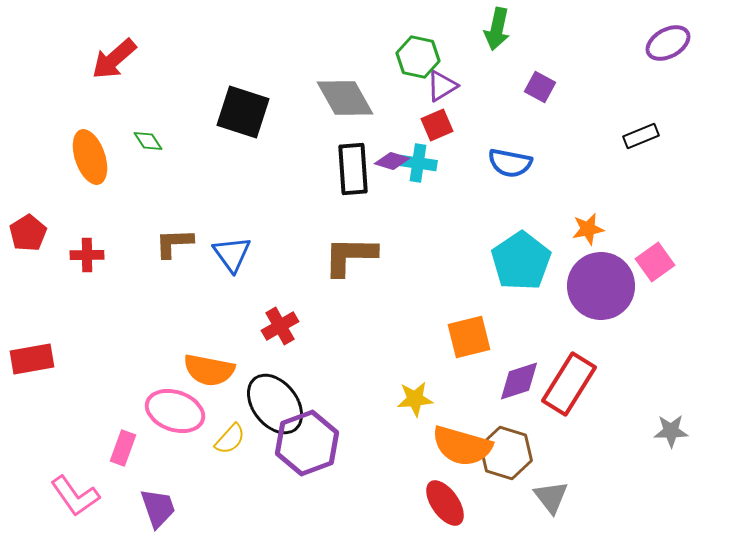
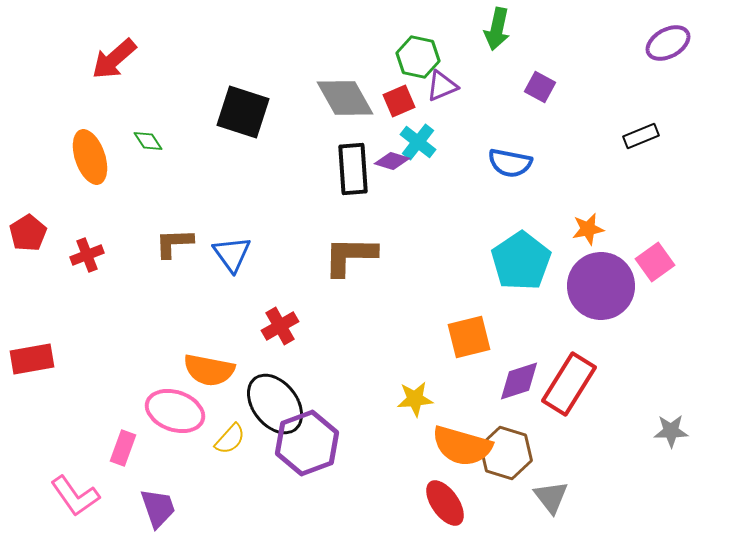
purple triangle at (442, 86): rotated 8 degrees clockwise
red square at (437, 125): moved 38 px left, 24 px up
cyan cross at (418, 163): moved 21 px up; rotated 30 degrees clockwise
red cross at (87, 255): rotated 20 degrees counterclockwise
